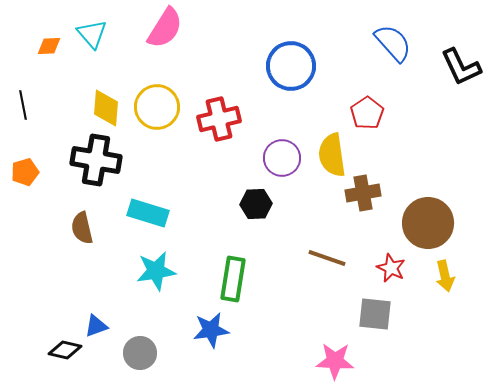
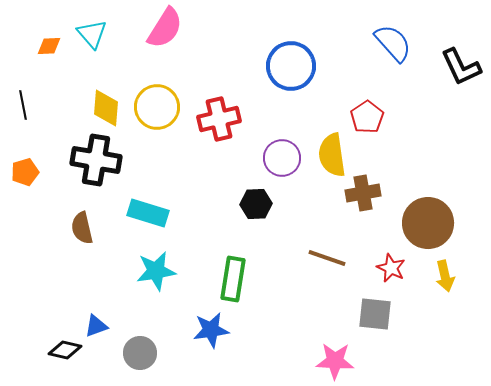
red pentagon: moved 4 px down
